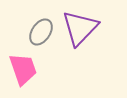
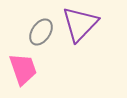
purple triangle: moved 4 px up
